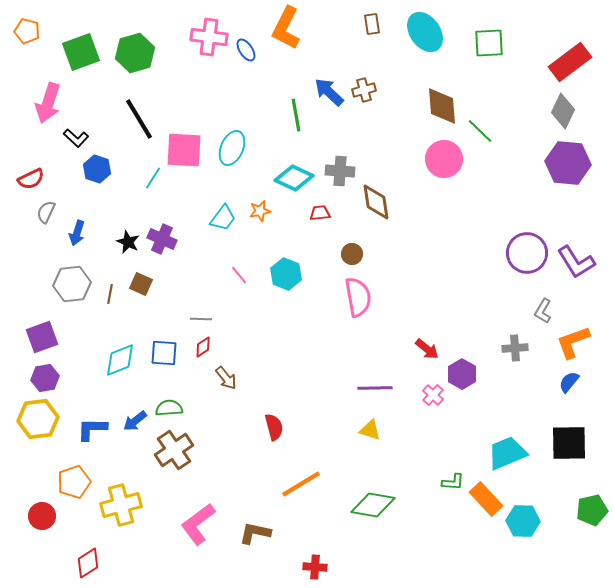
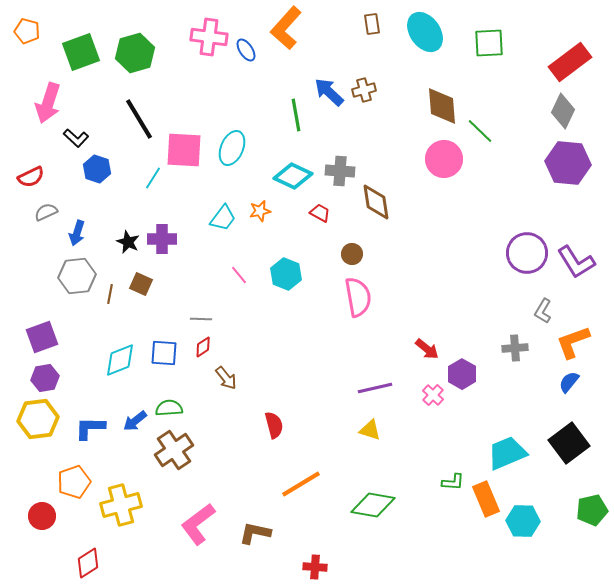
orange L-shape at (286, 28): rotated 15 degrees clockwise
cyan diamond at (294, 178): moved 1 px left, 2 px up
red semicircle at (31, 179): moved 2 px up
gray semicircle at (46, 212): rotated 40 degrees clockwise
red trapezoid at (320, 213): rotated 35 degrees clockwise
purple cross at (162, 239): rotated 24 degrees counterclockwise
gray hexagon at (72, 284): moved 5 px right, 8 px up
purple line at (375, 388): rotated 12 degrees counterclockwise
red semicircle at (274, 427): moved 2 px up
blue L-shape at (92, 429): moved 2 px left, 1 px up
black square at (569, 443): rotated 36 degrees counterclockwise
orange rectangle at (486, 499): rotated 20 degrees clockwise
